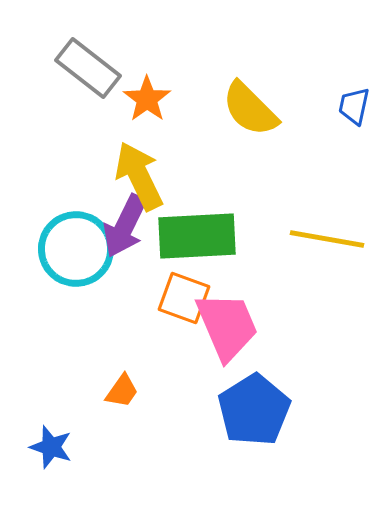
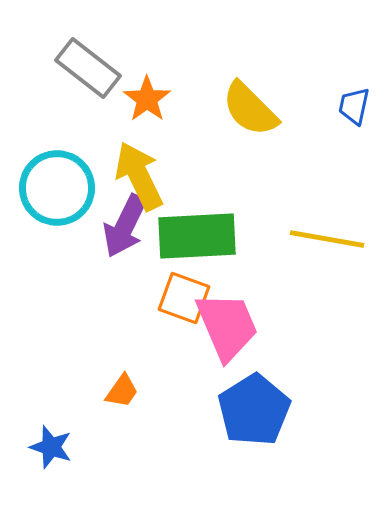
cyan circle: moved 19 px left, 61 px up
